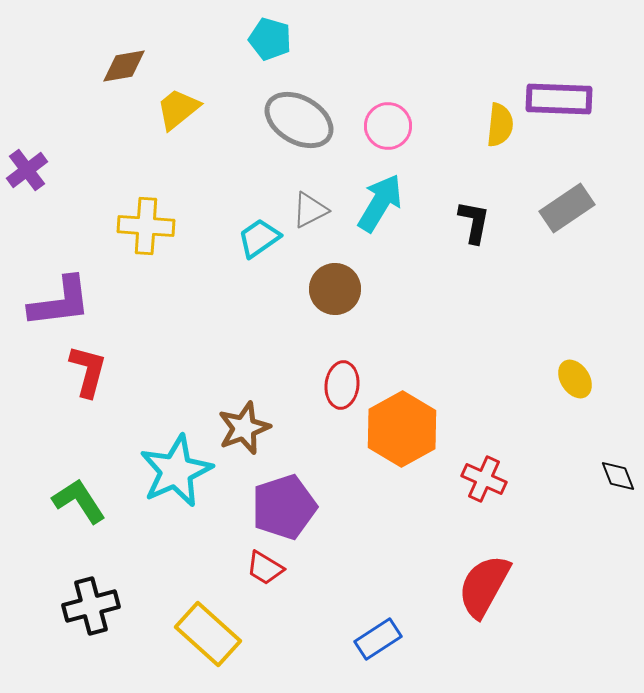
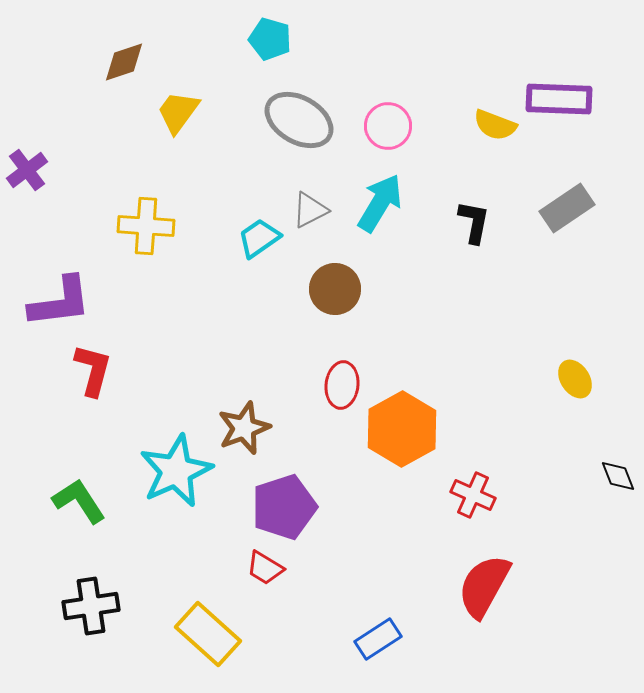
brown diamond: moved 4 px up; rotated 9 degrees counterclockwise
yellow trapezoid: moved 3 px down; rotated 15 degrees counterclockwise
yellow semicircle: moved 5 px left; rotated 105 degrees clockwise
red L-shape: moved 5 px right, 1 px up
red cross: moved 11 px left, 16 px down
black cross: rotated 6 degrees clockwise
